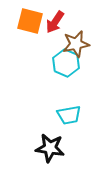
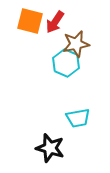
cyan trapezoid: moved 9 px right, 3 px down
black star: rotated 8 degrees clockwise
